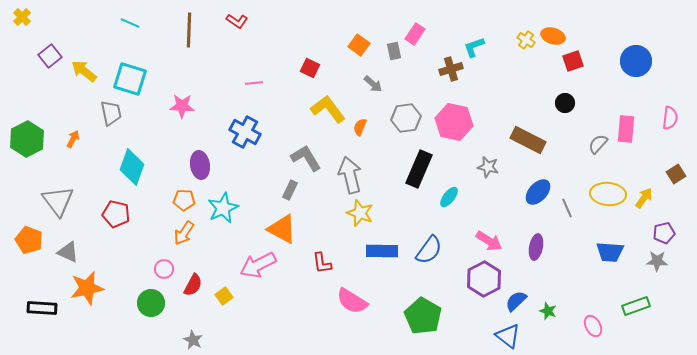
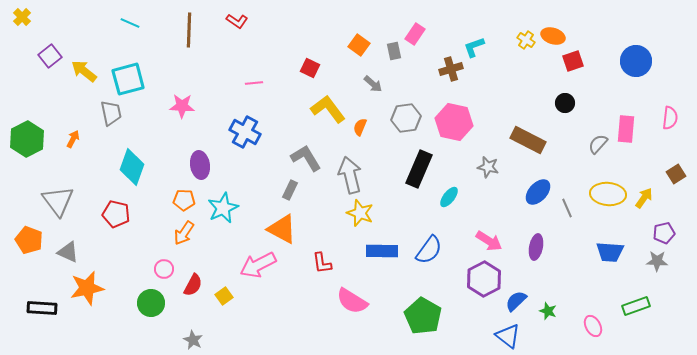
cyan square at (130, 79): moved 2 px left; rotated 32 degrees counterclockwise
